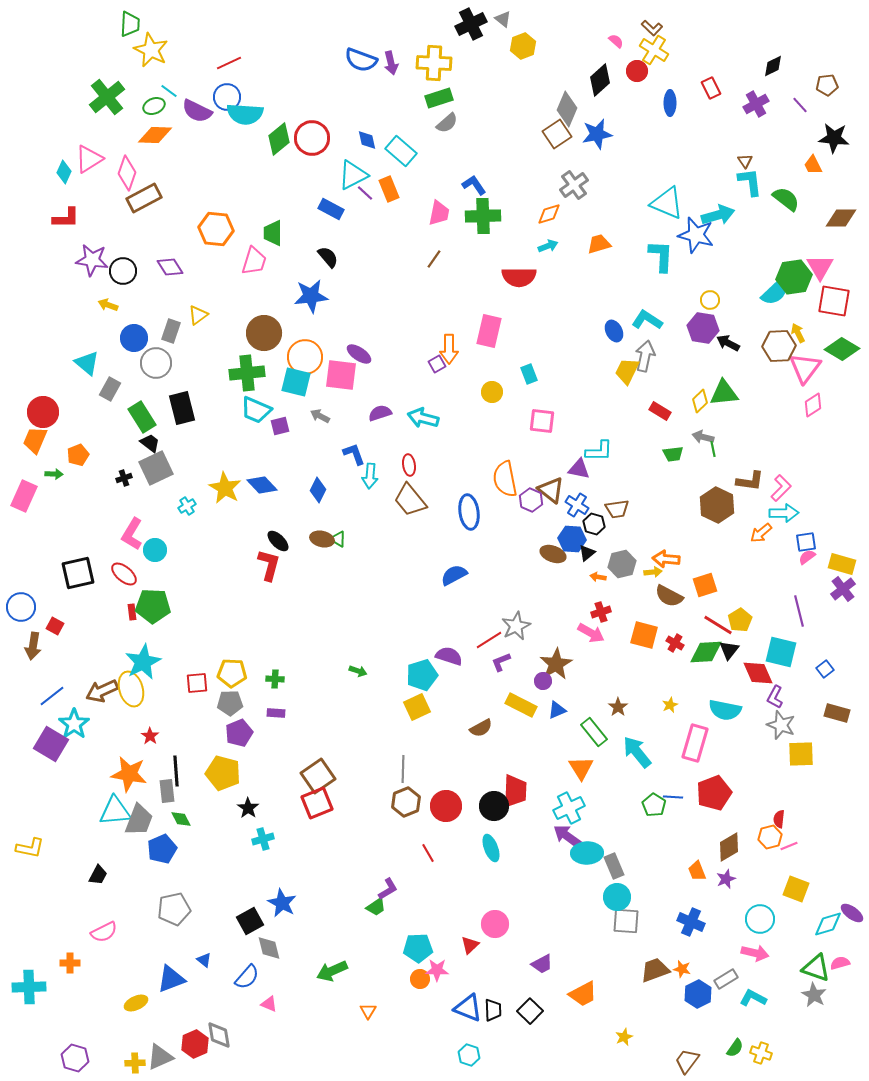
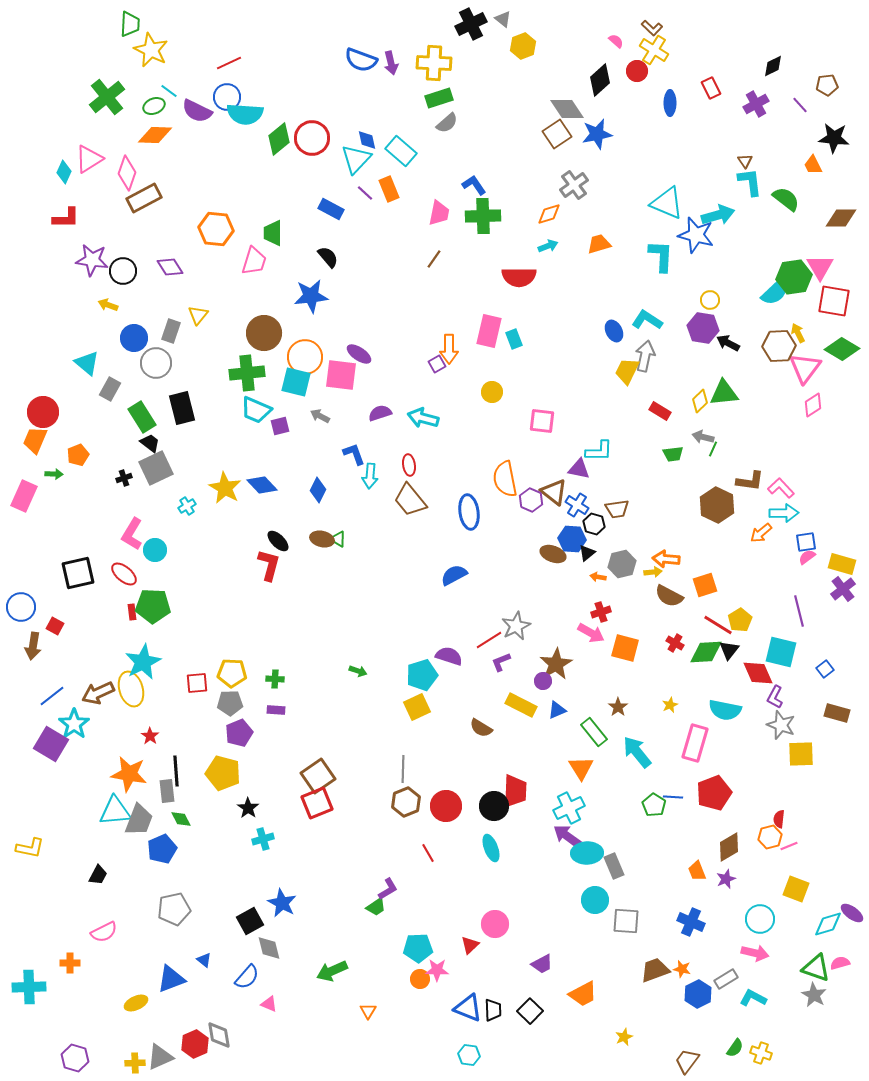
gray diamond at (567, 109): rotated 56 degrees counterclockwise
cyan triangle at (353, 175): moved 3 px right, 16 px up; rotated 20 degrees counterclockwise
yellow triangle at (198, 315): rotated 15 degrees counterclockwise
cyan rectangle at (529, 374): moved 15 px left, 35 px up
green line at (713, 449): rotated 35 degrees clockwise
pink L-shape at (781, 488): rotated 88 degrees counterclockwise
brown triangle at (551, 490): moved 3 px right, 2 px down
orange square at (644, 635): moved 19 px left, 13 px down
brown arrow at (102, 691): moved 4 px left, 2 px down
purple rectangle at (276, 713): moved 3 px up
brown semicircle at (481, 728): rotated 60 degrees clockwise
cyan circle at (617, 897): moved 22 px left, 3 px down
cyan hexagon at (469, 1055): rotated 10 degrees counterclockwise
